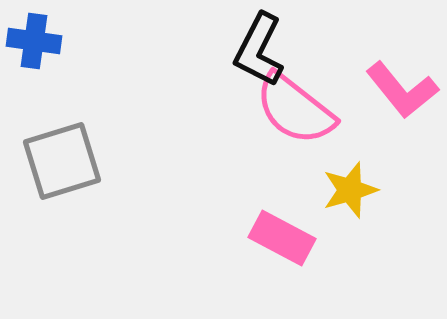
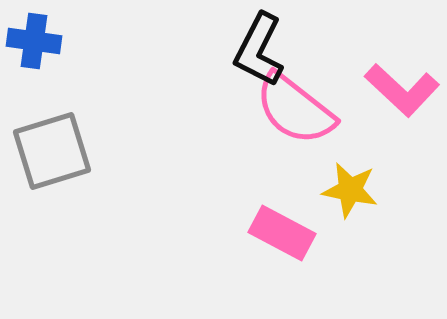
pink L-shape: rotated 8 degrees counterclockwise
gray square: moved 10 px left, 10 px up
yellow star: rotated 28 degrees clockwise
pink rectangle: moved 5 px up
